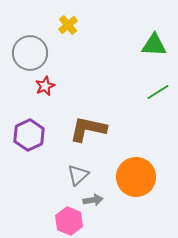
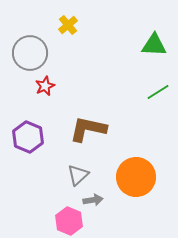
purple hexagon: moved 1 px left, 2 px down; rotated 12 degrees counterclockwise
